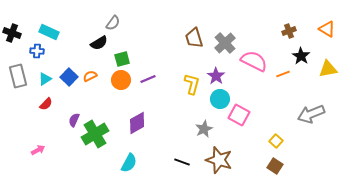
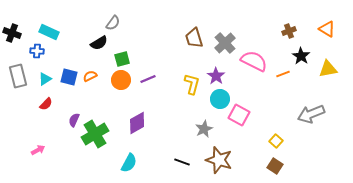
blue square: rotated 30 degrees counterclockwise
